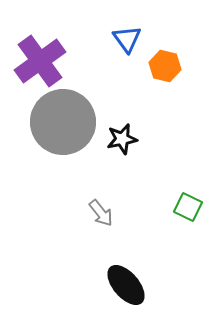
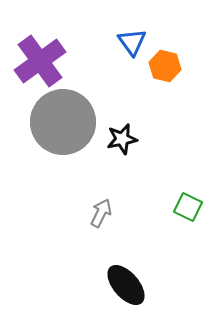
blue triangle: moved 5 px right, 3 px down
gray arrow: rotated 116 degrees counterclockwise
